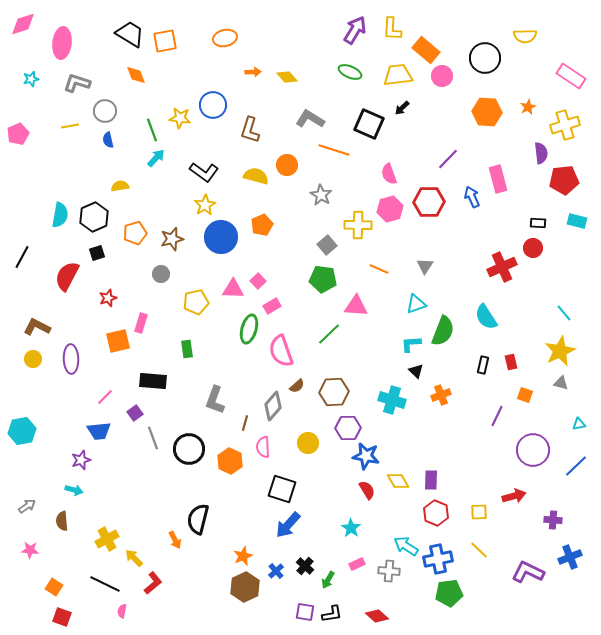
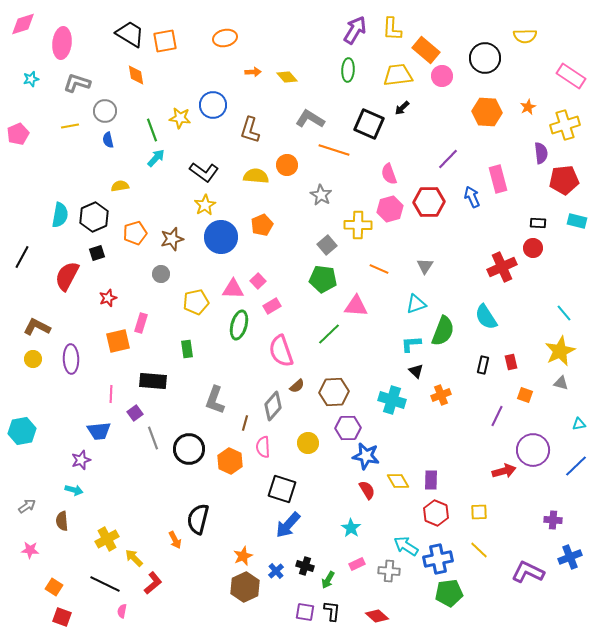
green ellipse at (350, 72): moved 2 px left, 2 px up; rotated 70 degrees clockwise
orange diamond at (136, 75): rotated 10 degrees clockwise
yellow semicircle at (256, 176): rotated 10 degrees counterclockwise
green ellipse at (249, 329): moved 10 px left, 4 px up
pink line at (105, 397): moved 6 px right, 3 px up; rotated 42 degrees counterclockwise
red arrow at (514, 496): moved 10 px left, 25 px up
black cross at (305, 566): rotated 24 degrees counterclockwise
black L-shape at (332, 614): moved 3 px up; rotated 75 degrees counterclockwise
